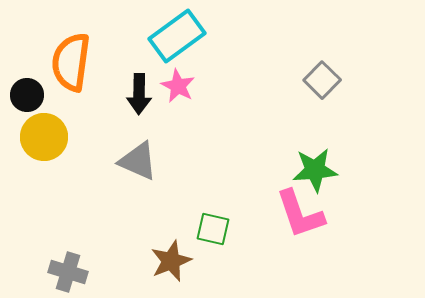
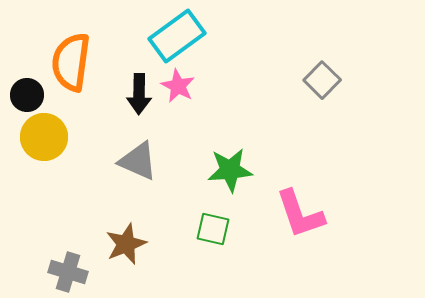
green star: moved 85 px left
brown star: moved 45 px left, 17 px up
